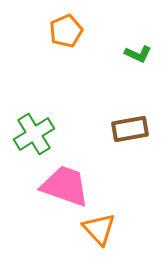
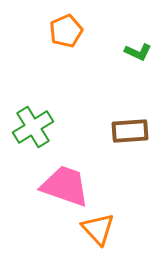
green L-shape: moved 2 px up
brown rectangle: moved 2 px down; rotated 6 degrees clockwise
green cross: moved 1 px left, 7 px up
orange triangle: moved 1 px left
